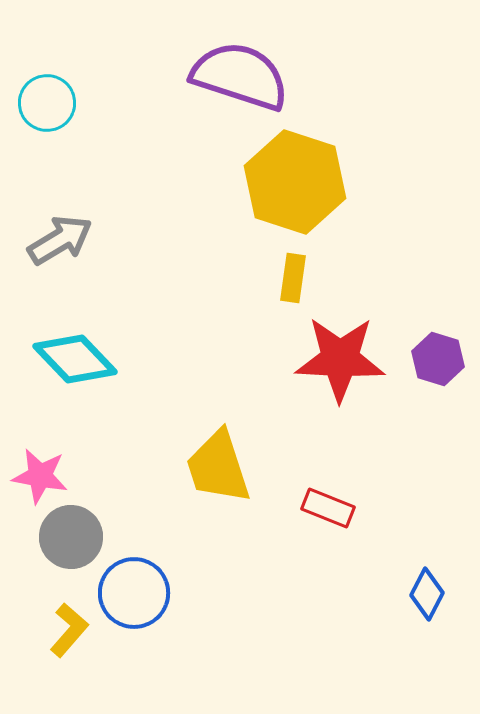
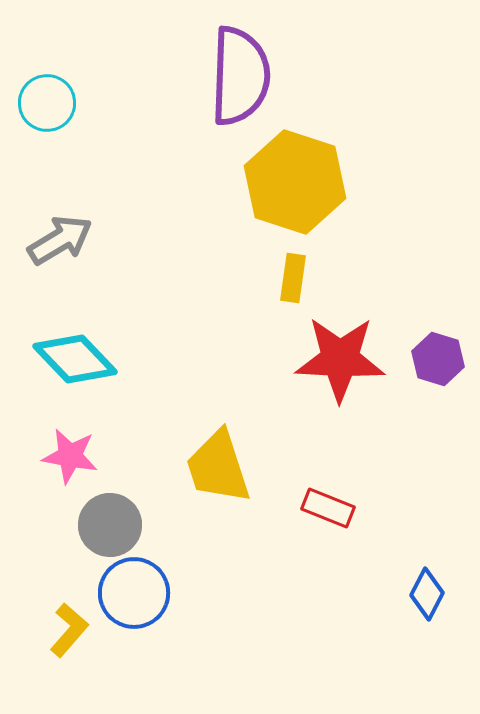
purple semicircle: rotated 74 degrees clockwise
pink star: moved 30 px right, 20 px up
gray circle: moved 39 px right, 12 px up
